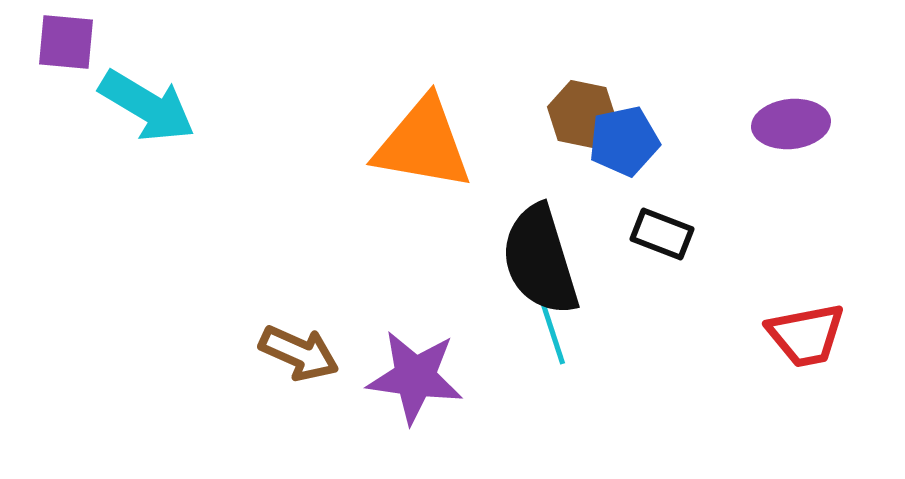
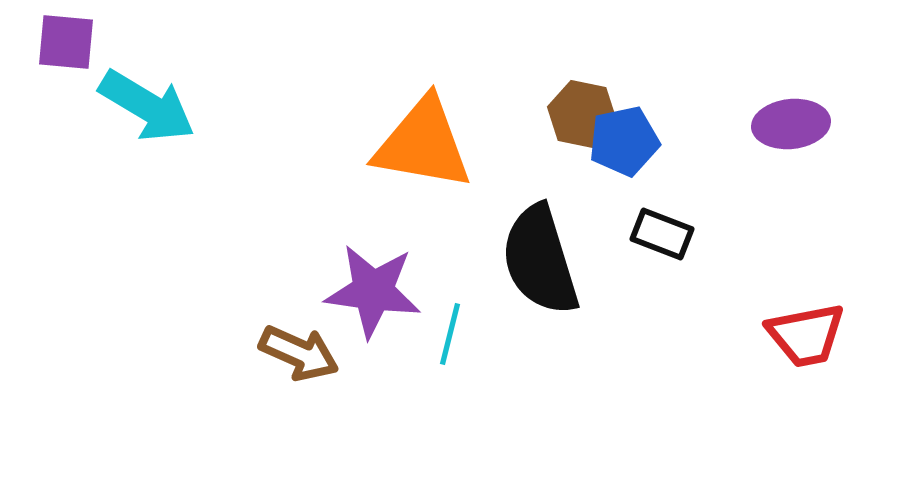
cyan line: moved 103 px left; rotated 32 degrees clockwise
purple star: moved 42 px left, 86 px up
